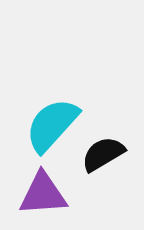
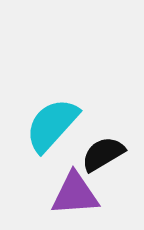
purple triangle: moved 32 px right
